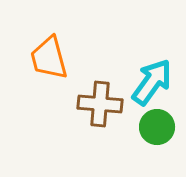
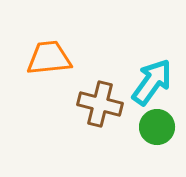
orange trapezoid: rotated 99 degrees clockwise
brown cross: rotated 9 degrees clockwise
